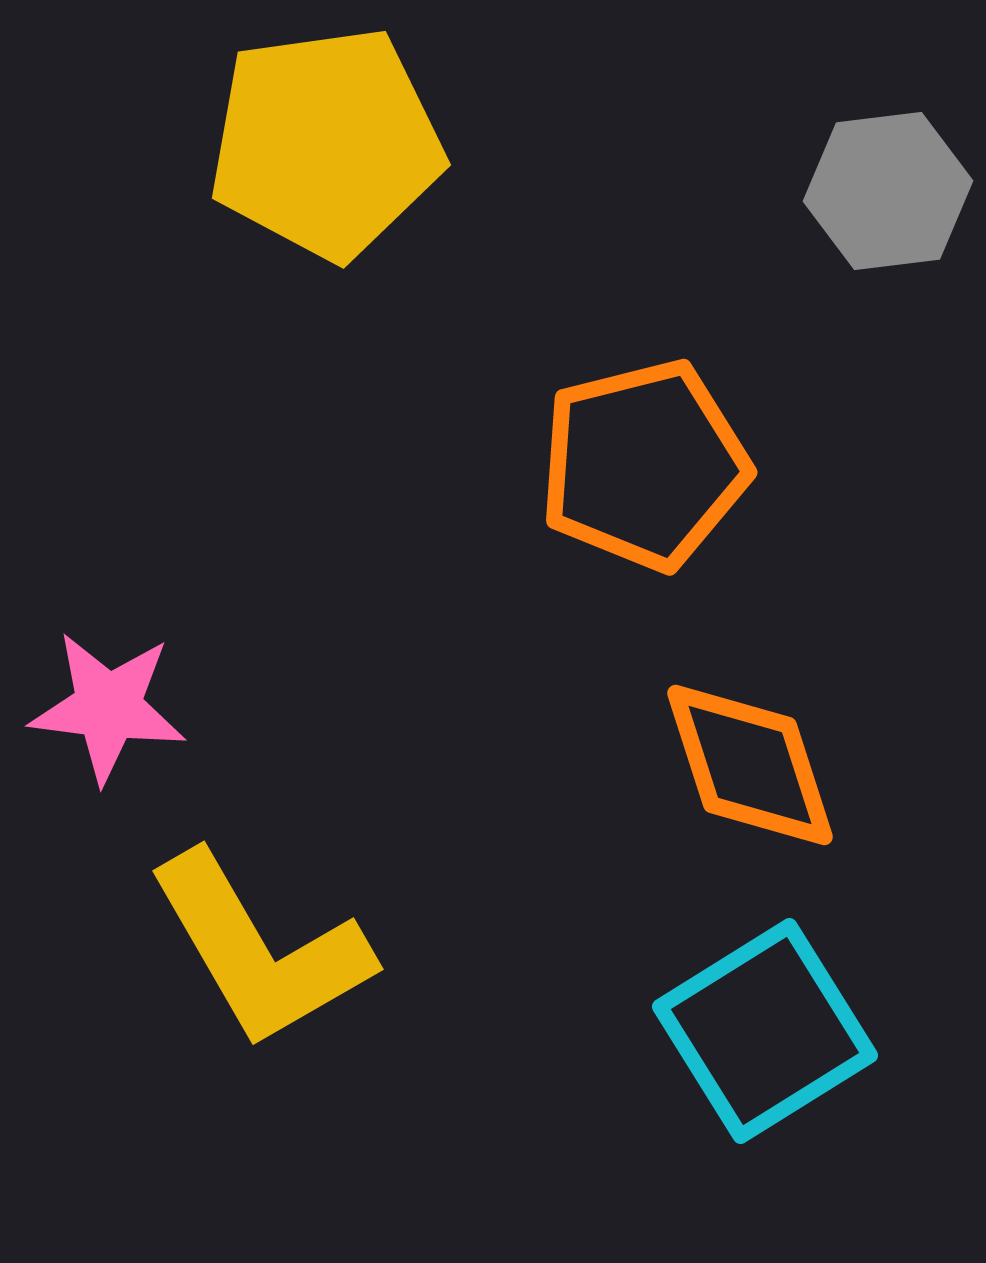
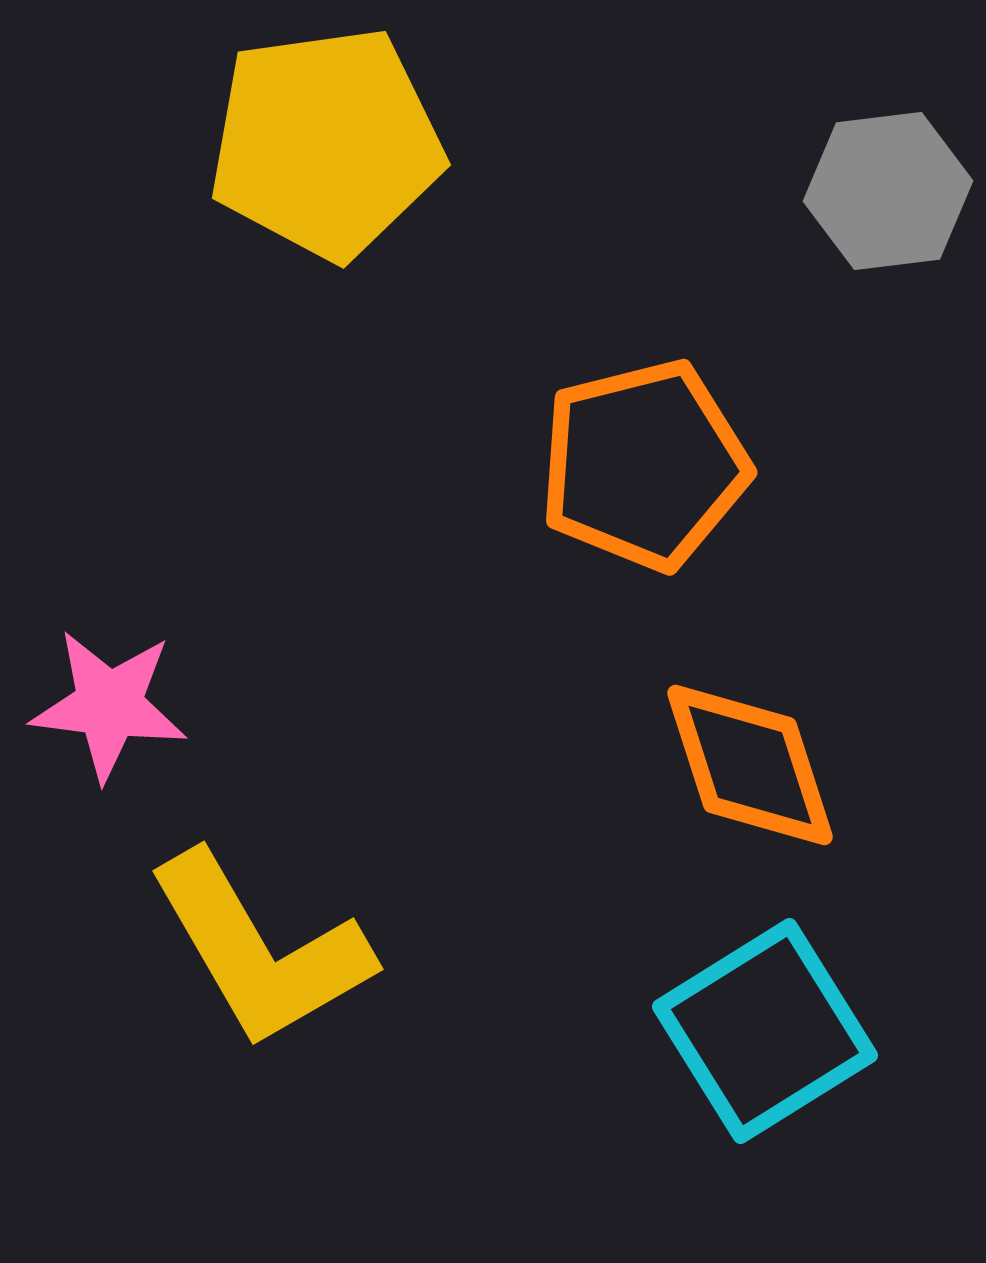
pink star: moved 1 px right, 2 px up
